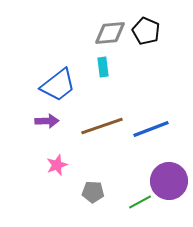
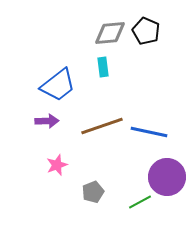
blue line: moved 2 px left, 3 px down; rotated 33 degrees clockwise
purple circle: moved 2 px left, 4 px up
gray pentagon: rotated 25 degrees counterclockwise
